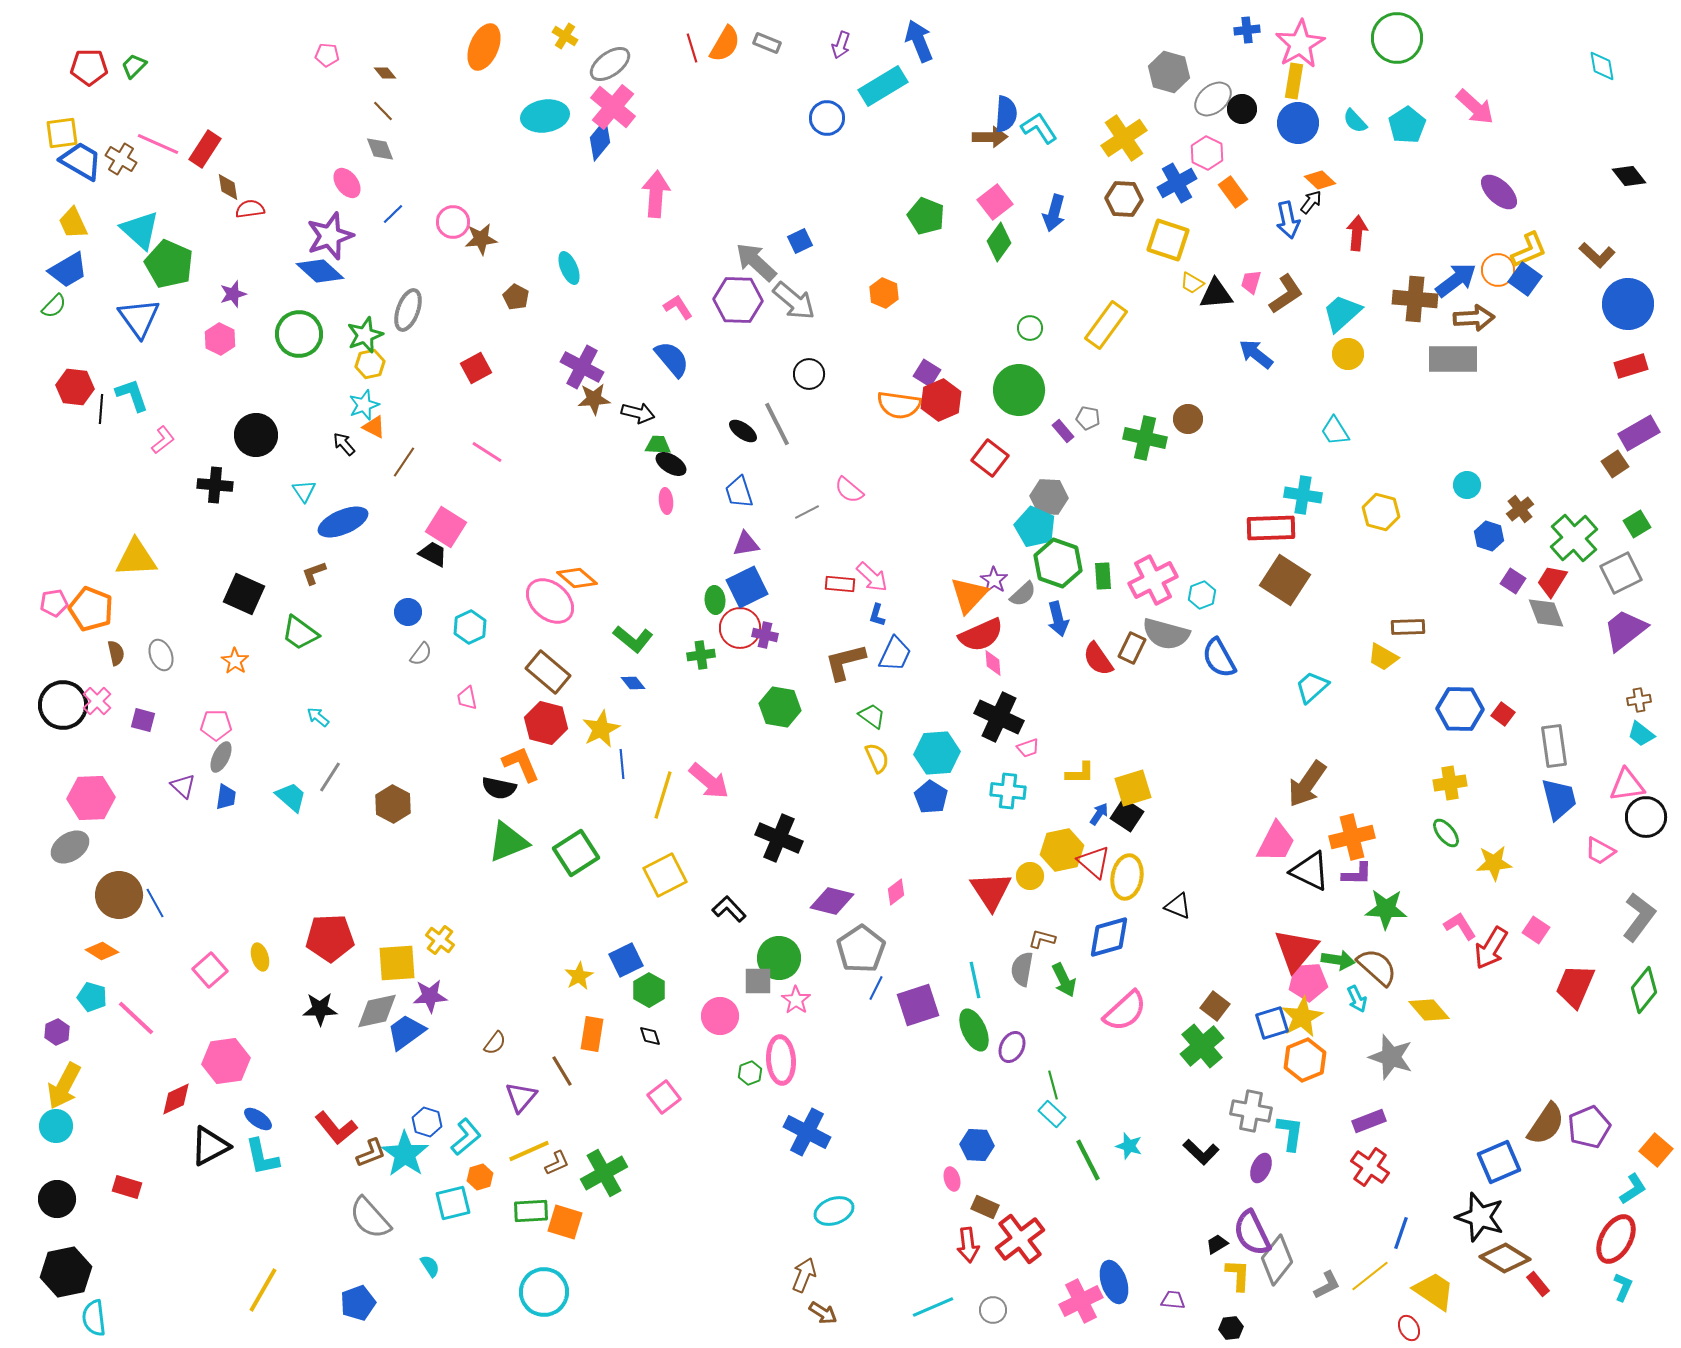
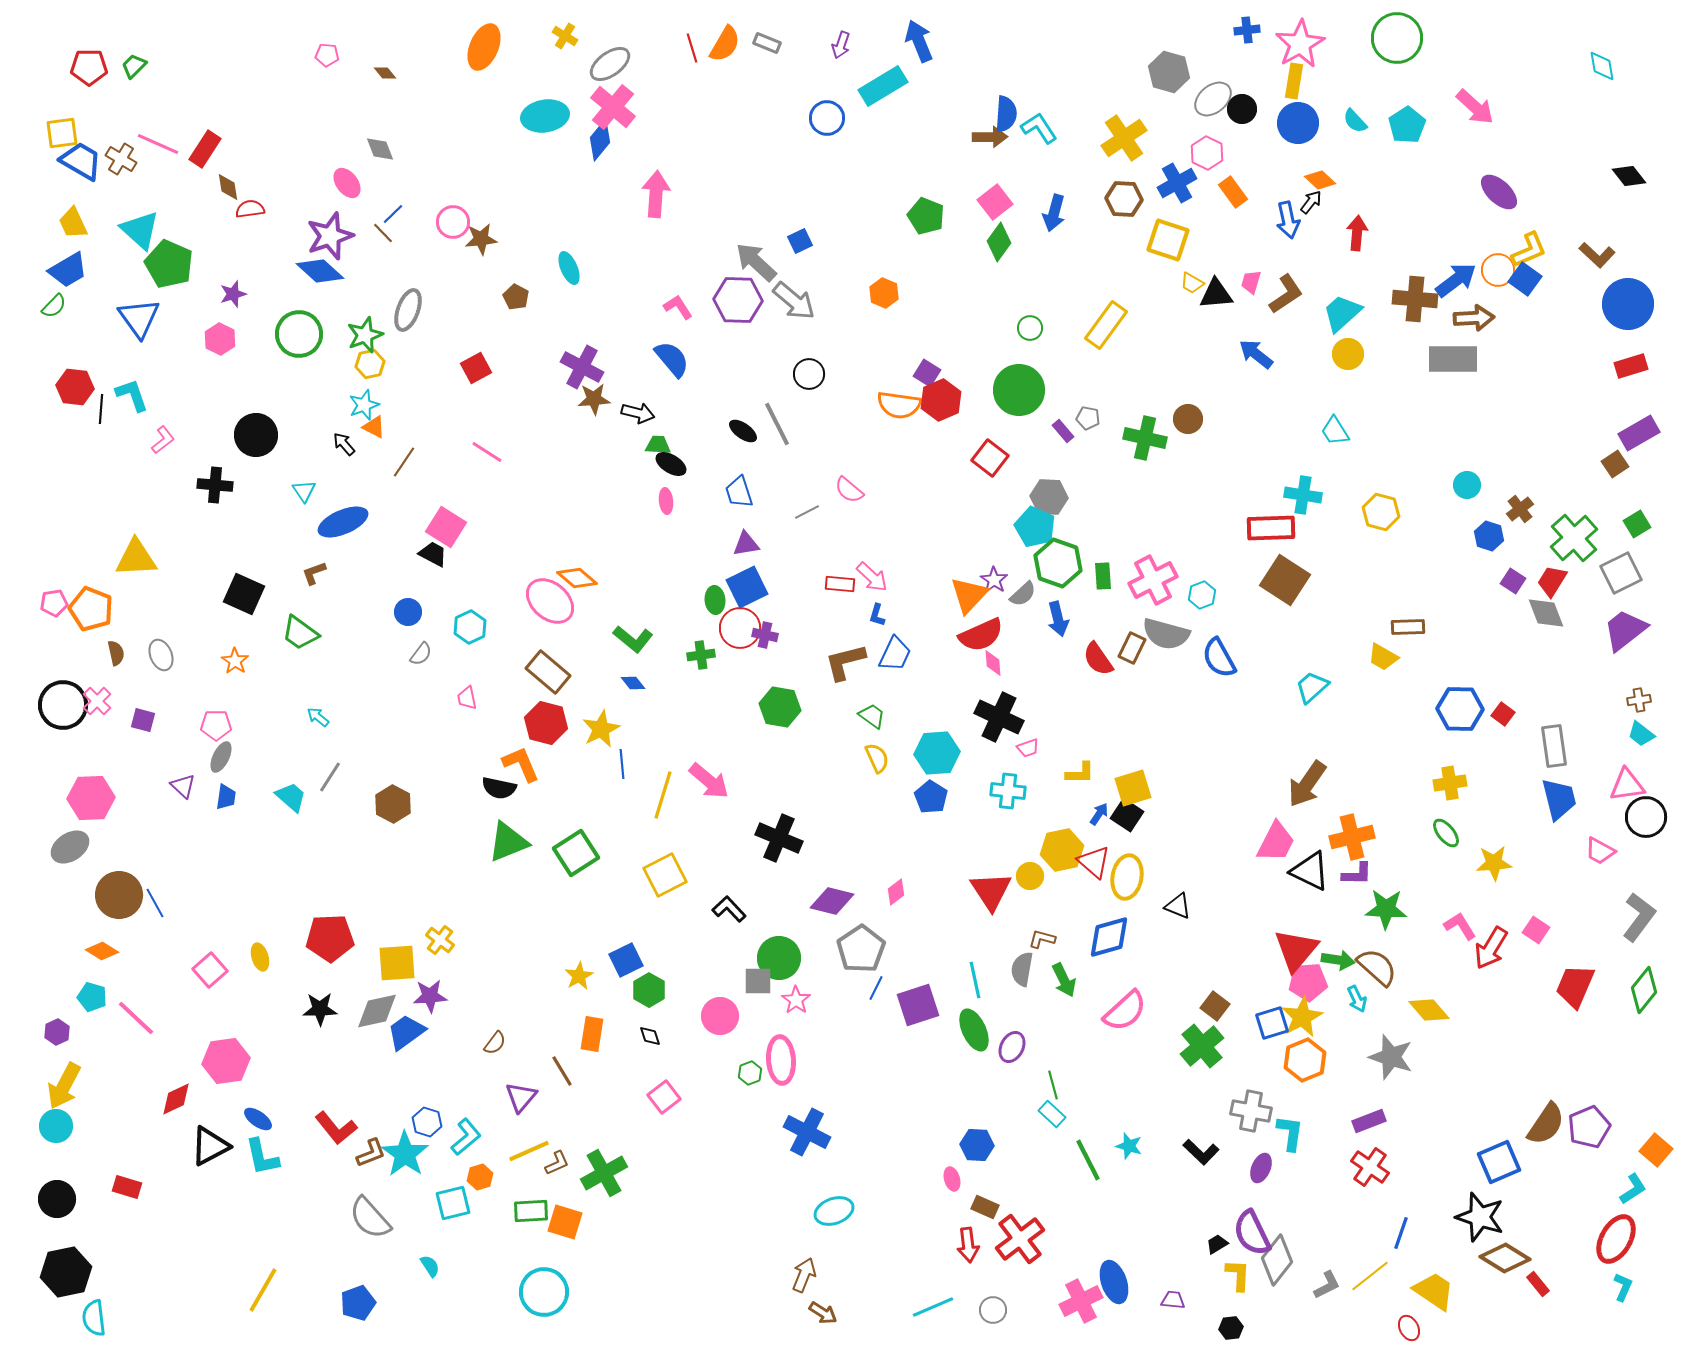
brown line at (383, 111): moved 122 px down
